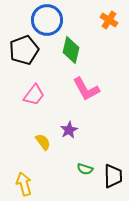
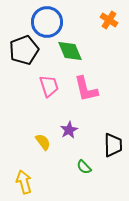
blue circle: moved 2 px down
green diamond: moved 1 px left, 1 px down; rotated 36 degrees counterclockwise
pink L-shape: rotated 16 degrees clockwise
pink trapezoid: moved 15 px right, 9 px up; rotated 55 degrees counterclockwise
green semicircle: moved 1 px left, 2 px up; rotated 28 degrees clockwise
black trapezoid: moved 31 px up
yellow arrow: moved 2 px up
